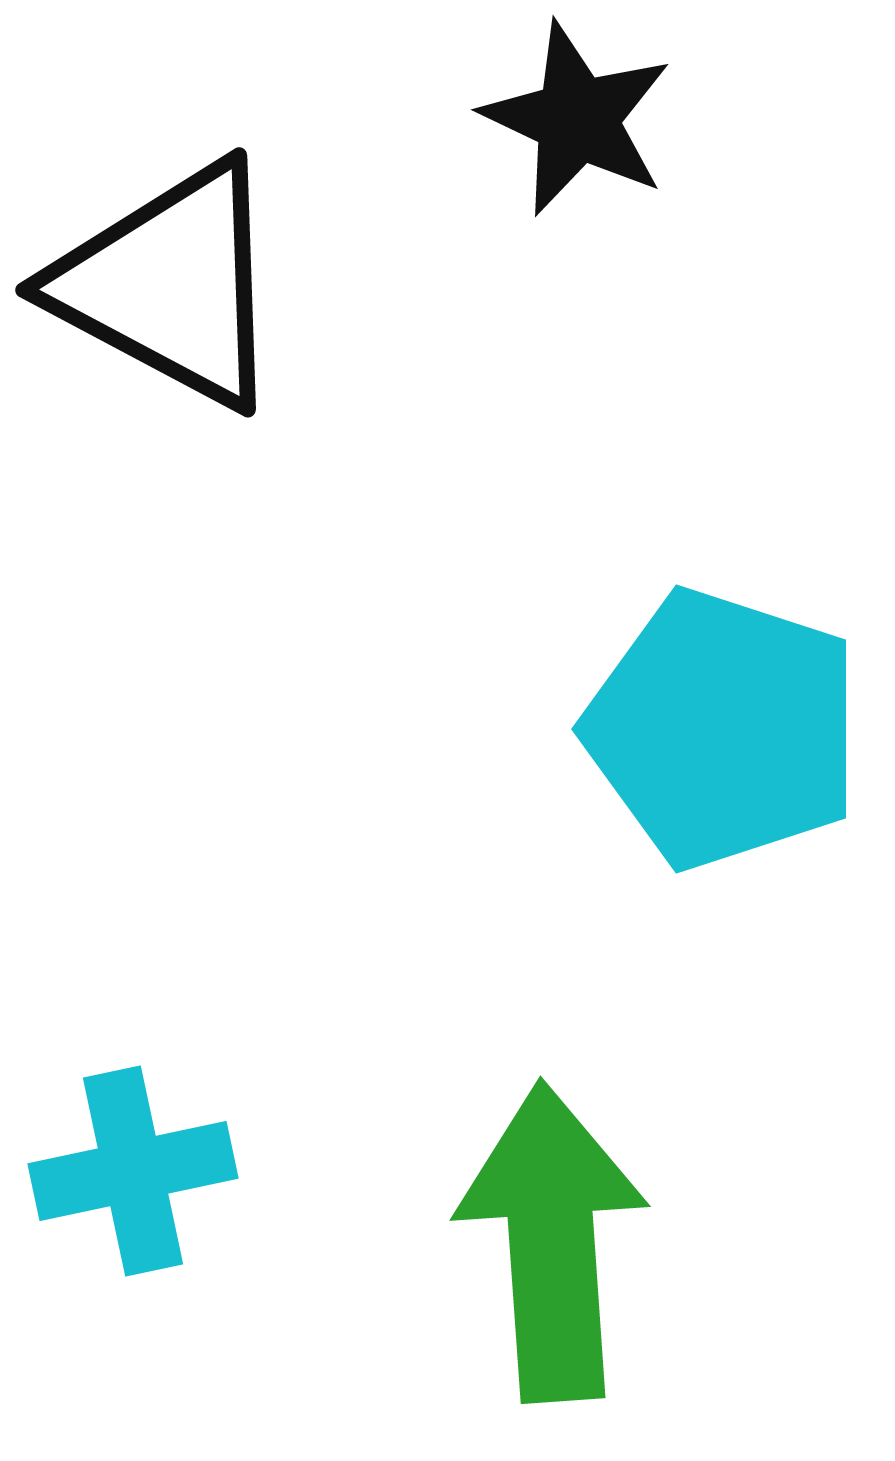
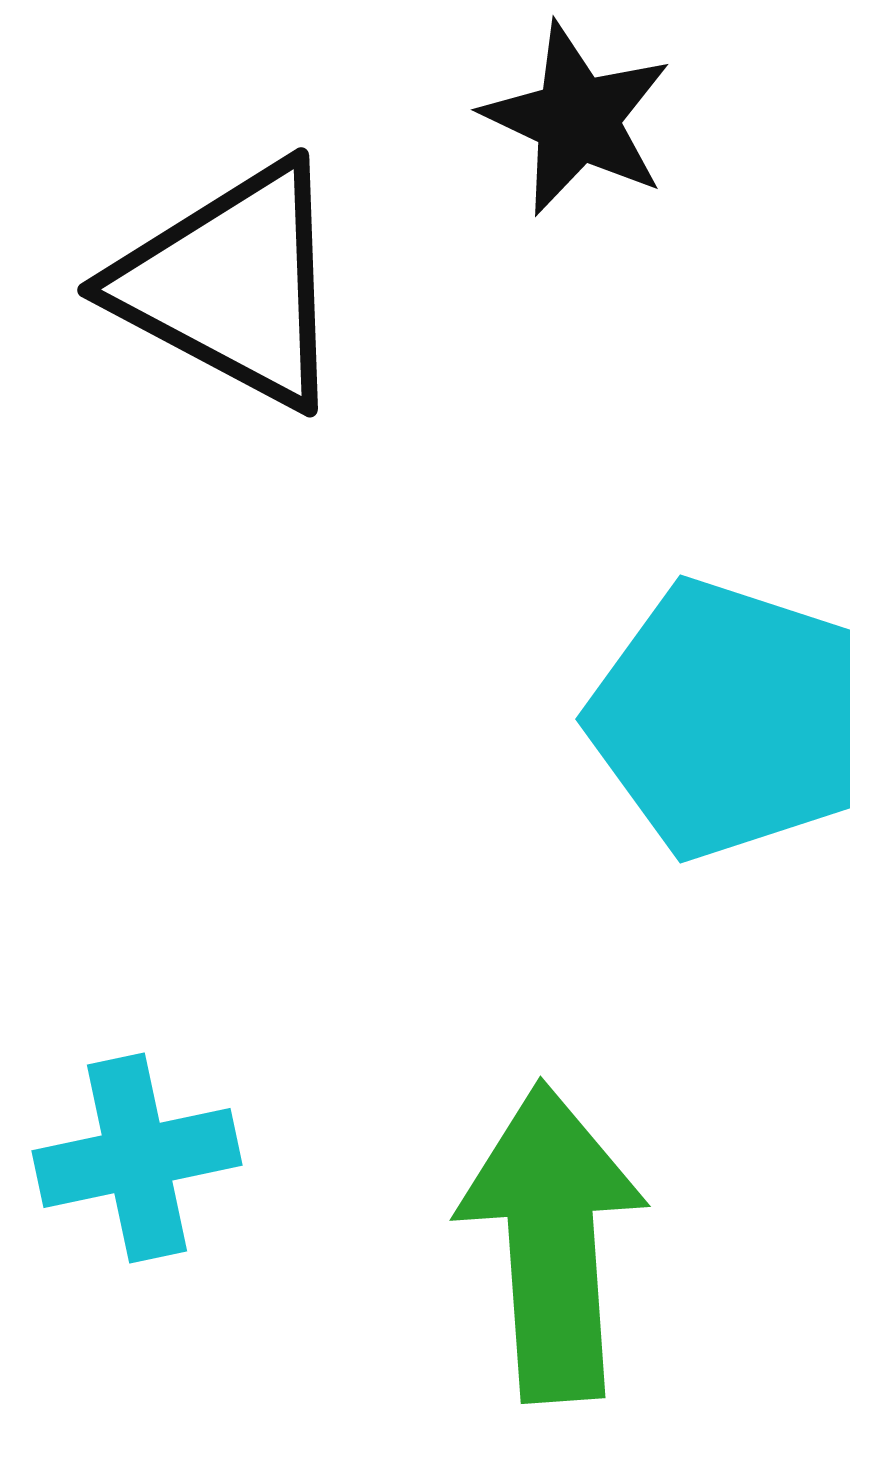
black triangle: moved 62 px right
cyan pentagon: moved 4 px right, 10 px up
cyan cross: moved 4 px right, 13 px up
